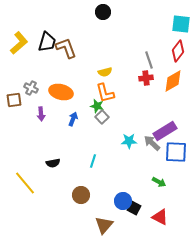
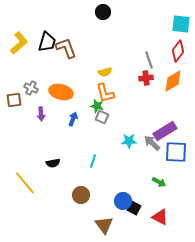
gray square: rotated 24 degrees counterclockwise
brown triangle: rotated 18 degrees counterclockwise
